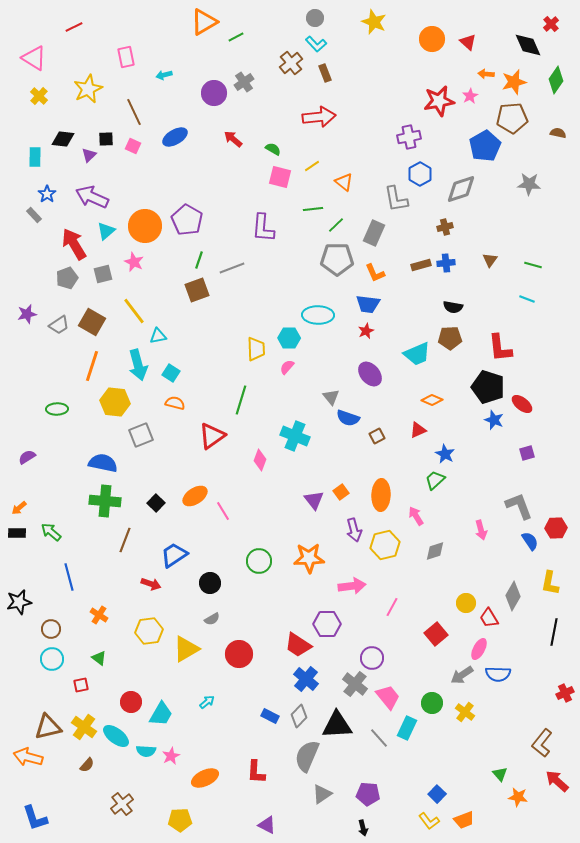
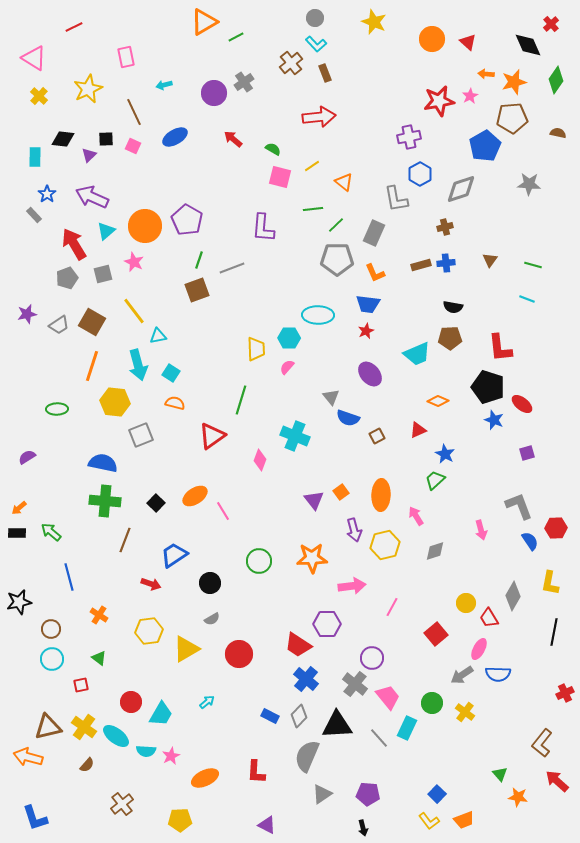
cyan arrow at (164, 75): moved 10 px down
orange diamond at (432, 400): moved 6 px right, 1 px down
orange star at (309, 558): moved 3 px right
